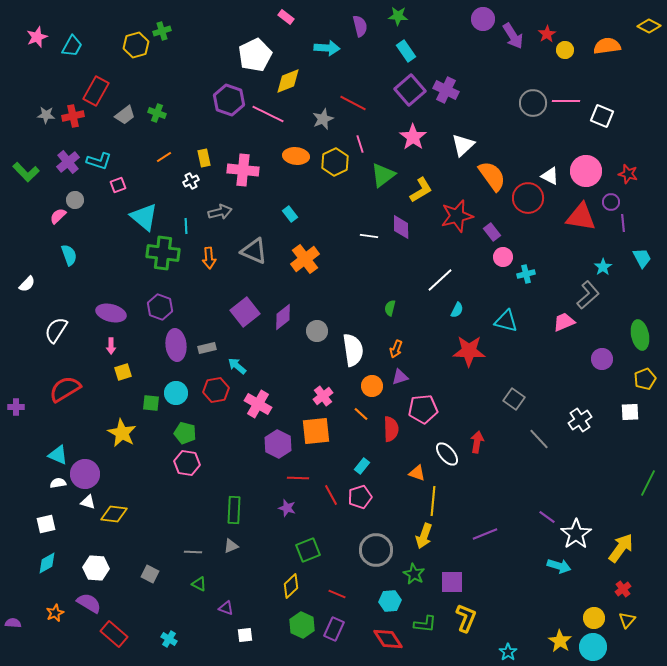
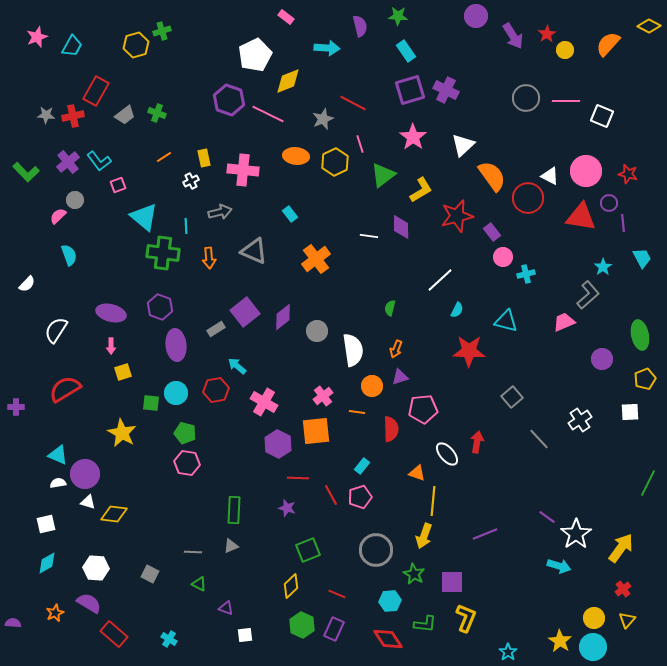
purple circle at (483, 19): moved 7 px left, 3 px up
orange semicircle at (607, 46): moved 1 px right, 2 px up; rotated 40 degrees counterclockwise
purple square at (410, 90): rotated 24 degrees clockwise
gray circle at (533, 103): moved 7 px left, 5 px up
cyan L-shape at (99, 161): rotated 35 degrees clockwise
purple circle at (611, 202): moved 2 px left, 1 px down
orange cross at (305, 259): moved 11 px right
gray rectangle at (207, 348): moved 9 px right, 19 px up; rotated 18 degrees counterclockwise
gray square at (514, 399): moved 2 px left, 2 px up; rotated 15 degrees clockwise
pink cross at (258, 404): moved 6 px right, 2 px up
orange line at (361, 414): moved 4 px left, 2 px up; rotated 35 degrees counterclockwise
